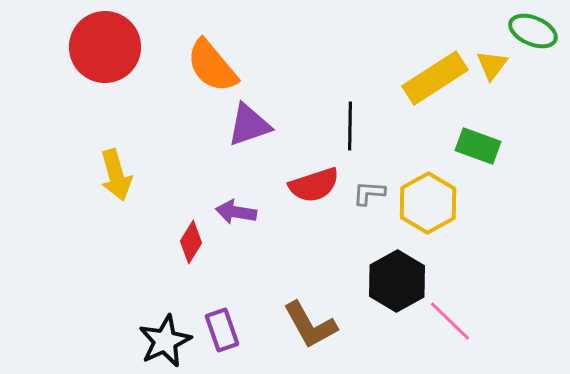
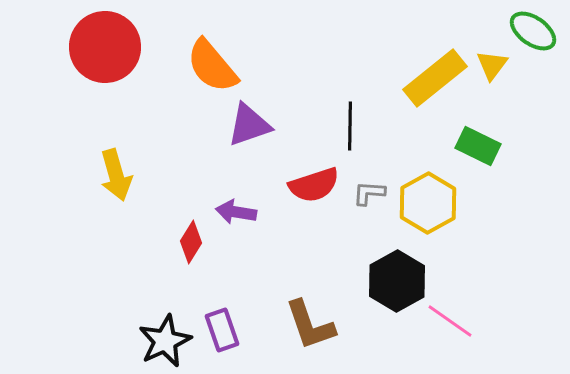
green ellipse: rotated 12 degrees clockwise
yellow rectangle: rotated 6 degrees counterclockwise
green rectangle: rotated 6 degrees clockwise
pink line: rotated 9 degrees counterclockwise
brown L-shape: rotated 10 degrees clockwise
